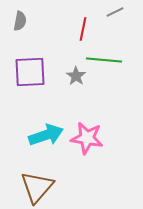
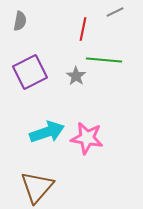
purple square: rotated 24 degrees counterclockwise
cyan arrow: moved 1 px right, 3 px up
